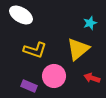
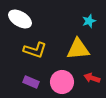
white ellipse: moved 1 px left, 4 px down
cyan star: moved 1 px left, 2 px up
yellow triangle: rotated 35 degrees clockwise
pink circle: moved 8 px right, 6 px down
purple rectangle: moved 2 px right, 4 px up
